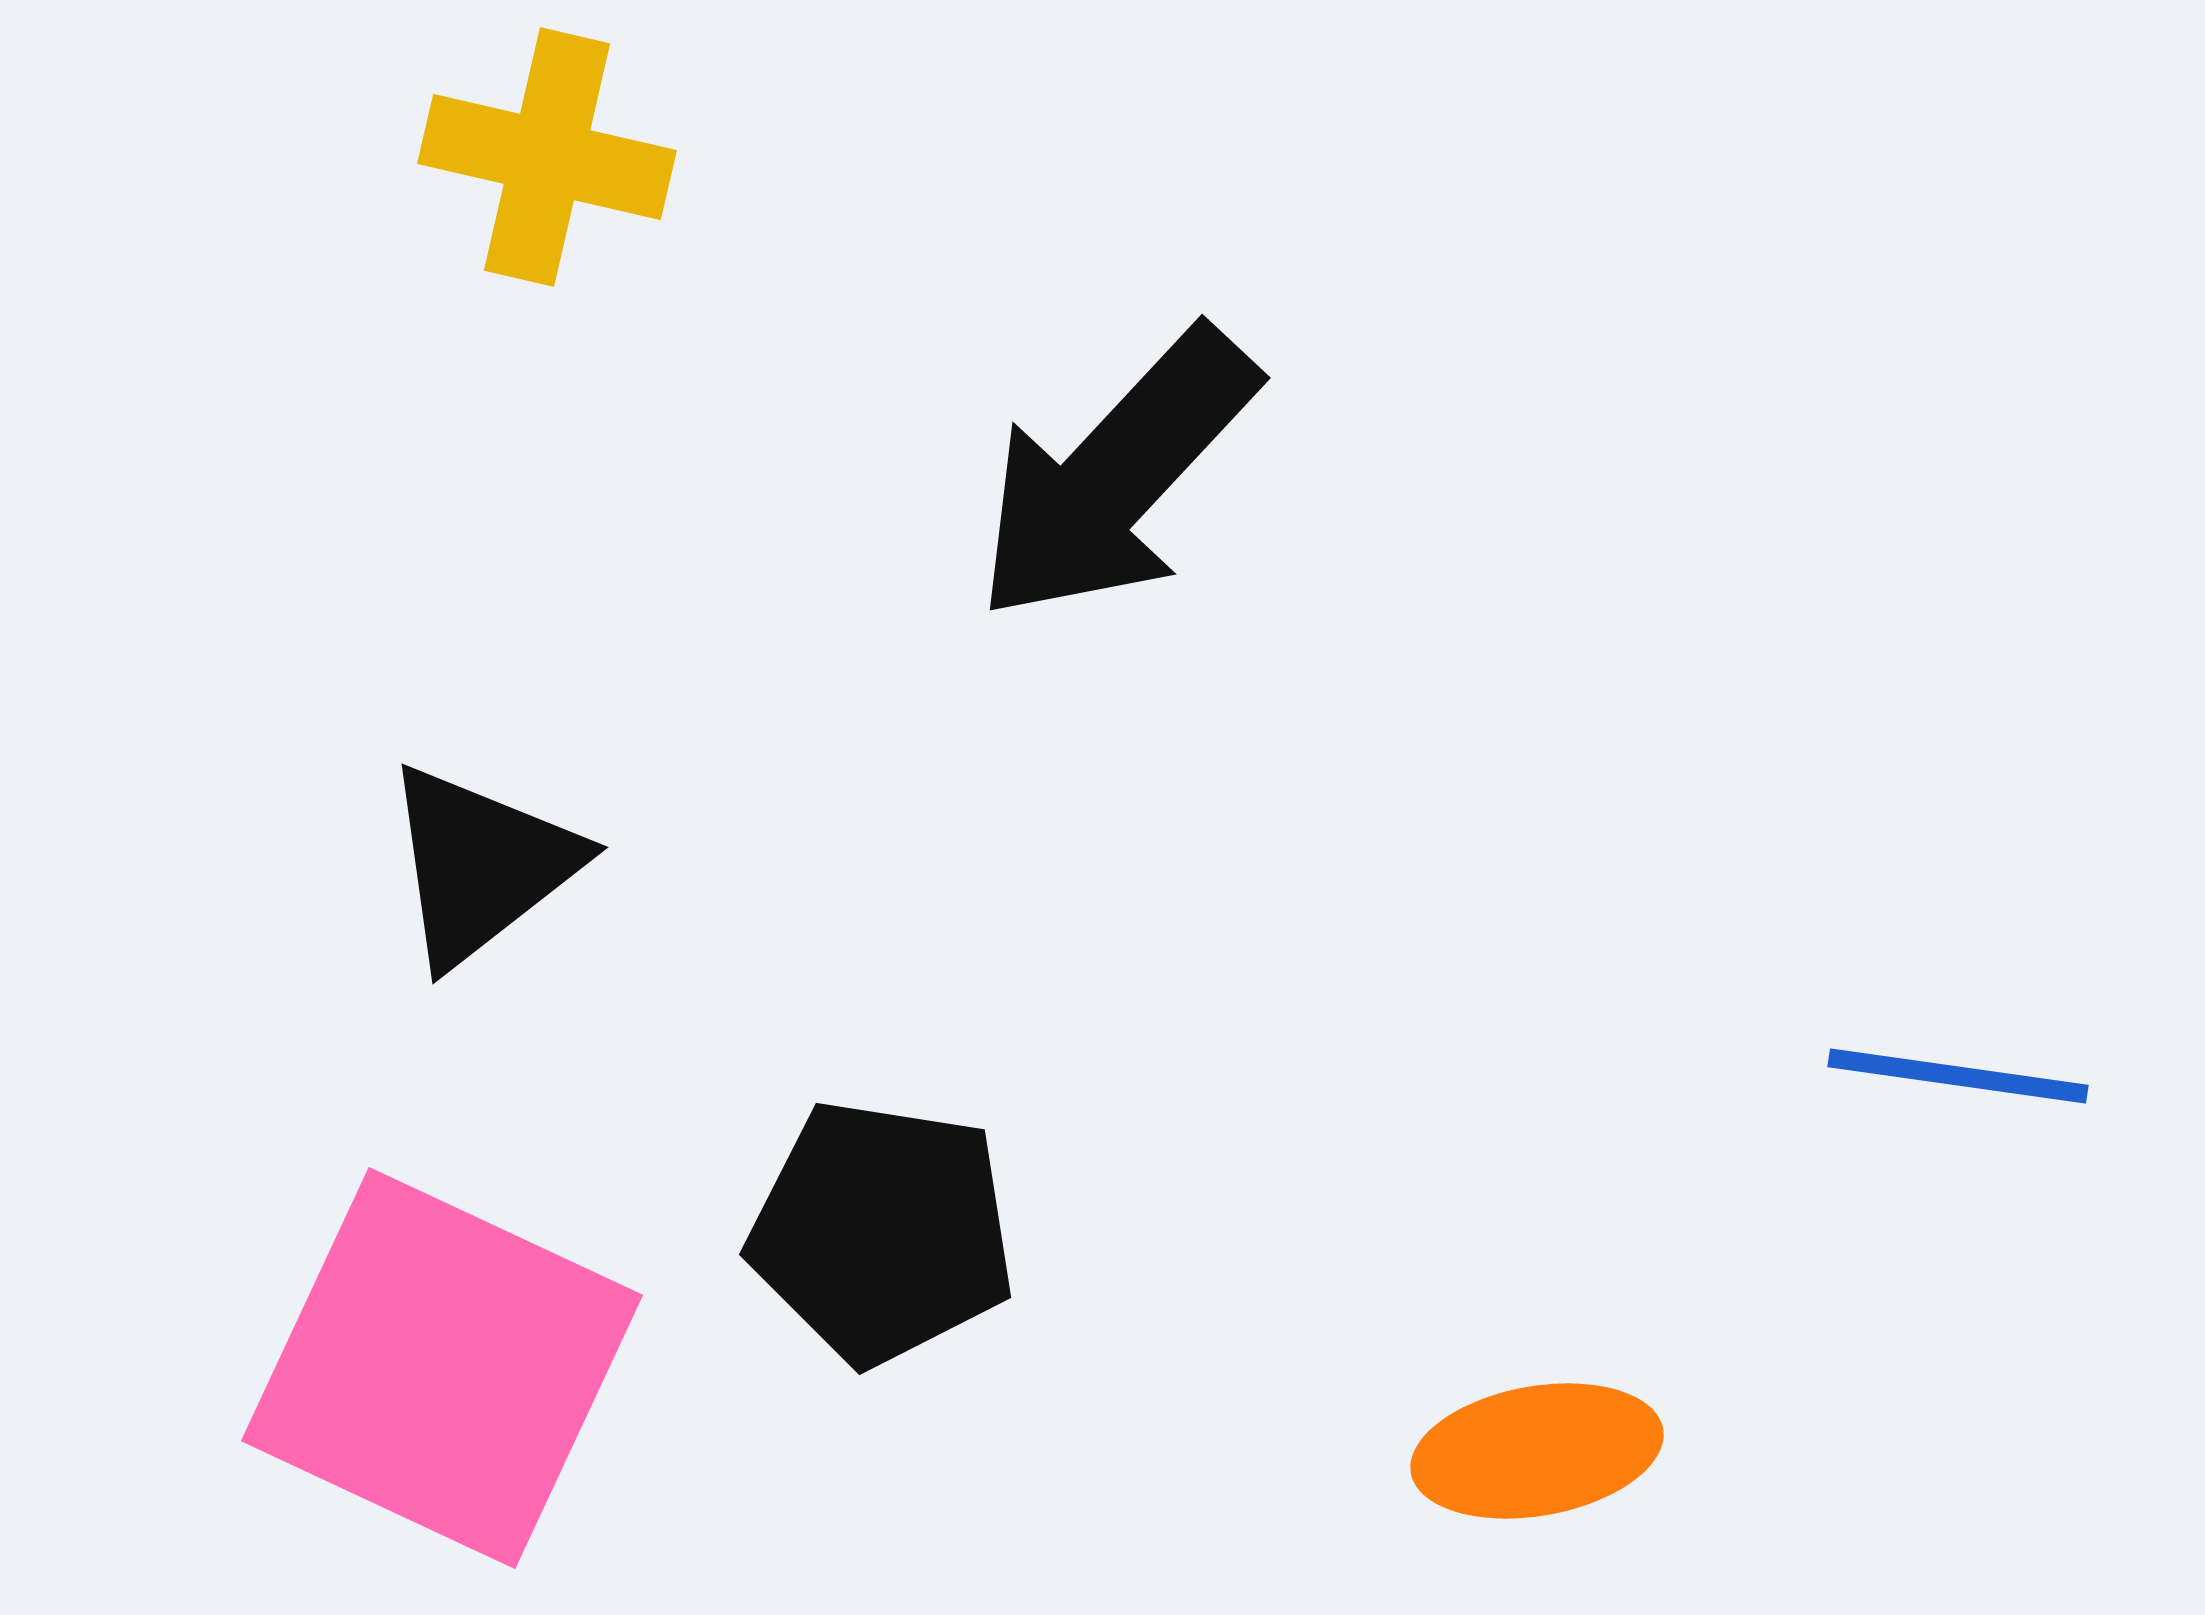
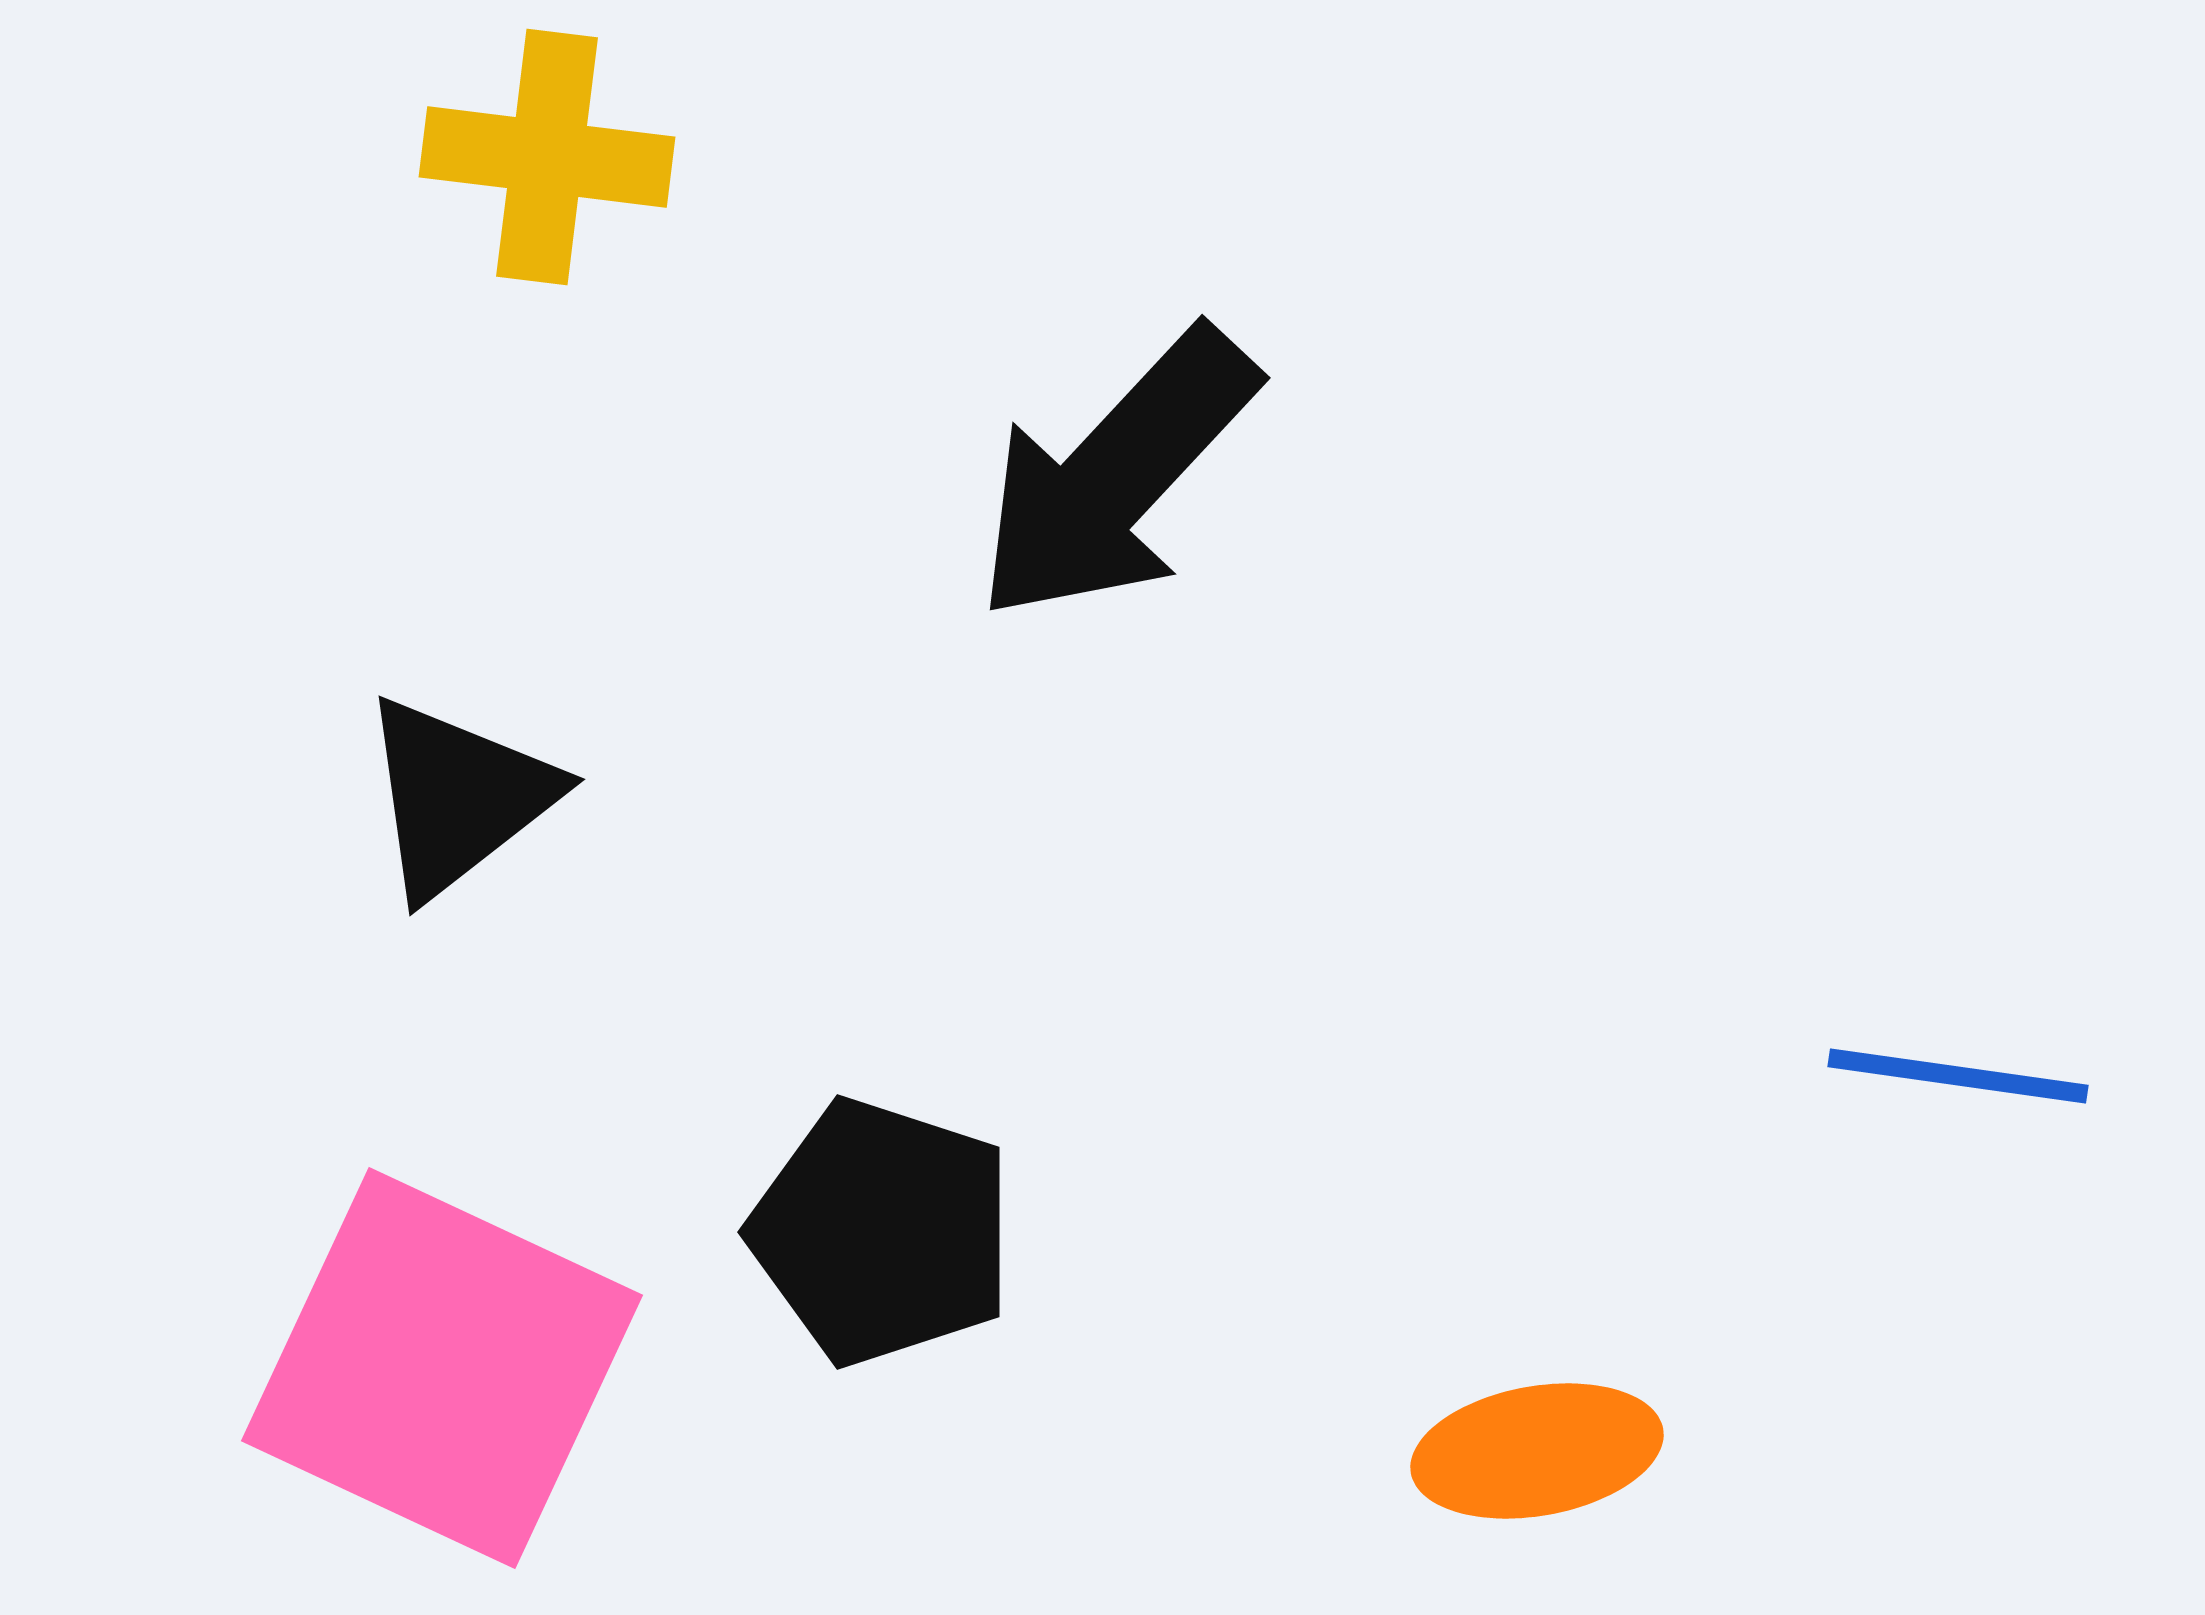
yellow cross: rotated 6 degrees counterclockwise
black triangle: moved 23 px left, 68 px up
black pentagon: rotated 9 degrees clockwise
